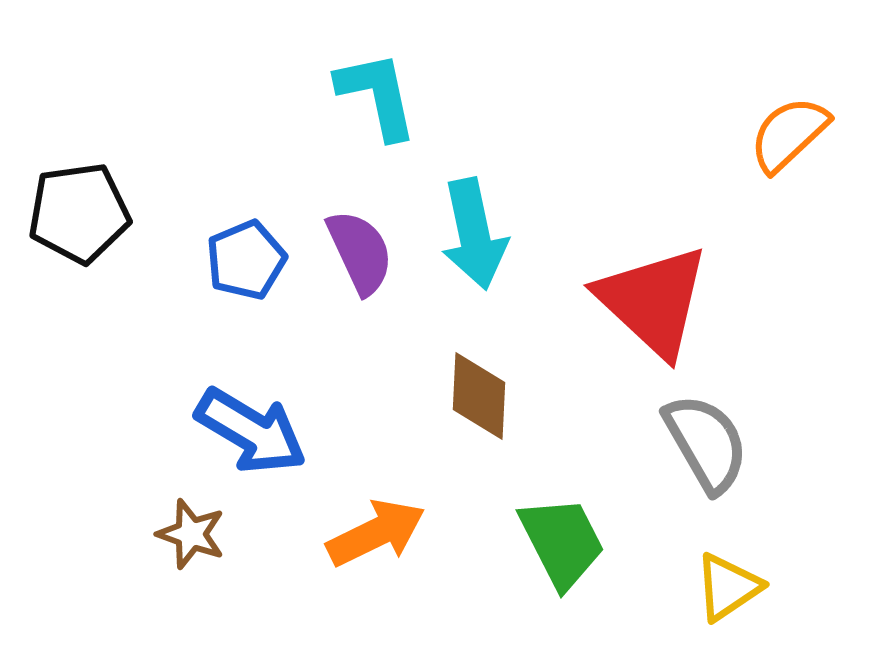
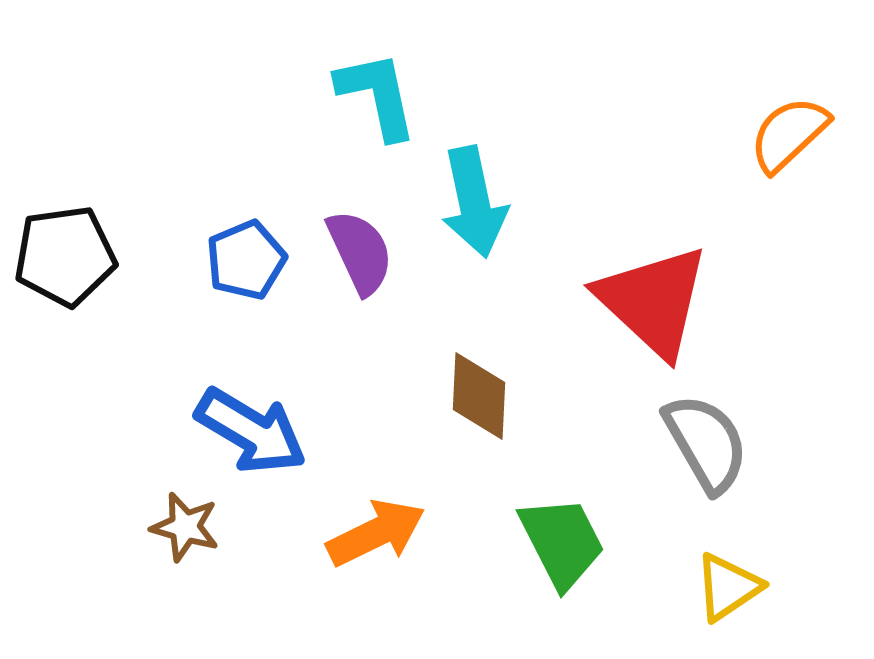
black pentagon: moved 14 px left, 43 px down
cyan arrow: moved 32 px up
brown star: moved 6 px left, 7 px up; rotated 4 degrees counterclockwise
